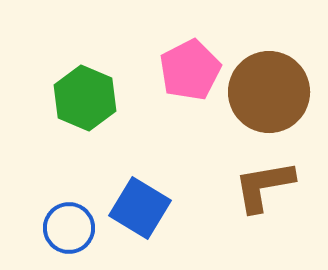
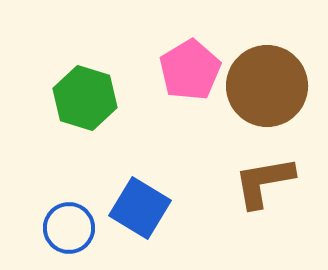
pink pentagon: rotated 4 degrees counterclockwise
brown circle: moved 2 px left, 6 px up
green hexagon: rotated 6 degrees counterclockwise
brown L-shape: moved 4 px up
